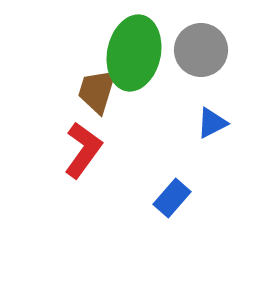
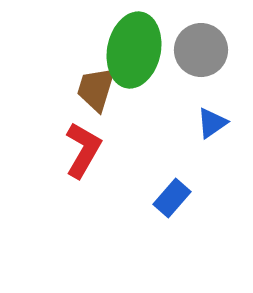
green ellipse: moved 3 px up
brown trapezoid: moved 1 px left, 2 px up
blue triangle: rotated 8 degrees counterclockwise
red L-shape: rotated 6 degrees counterclockwise
